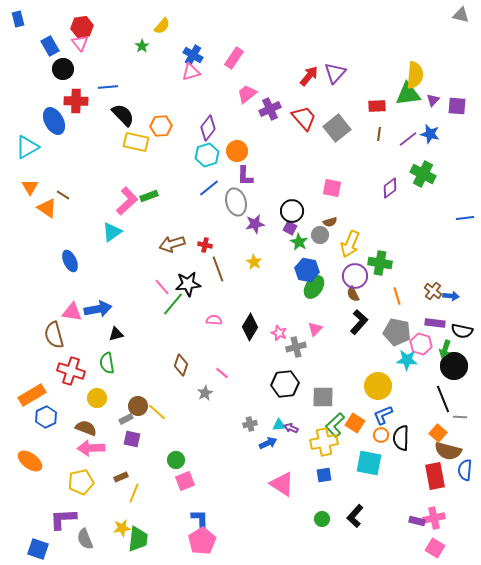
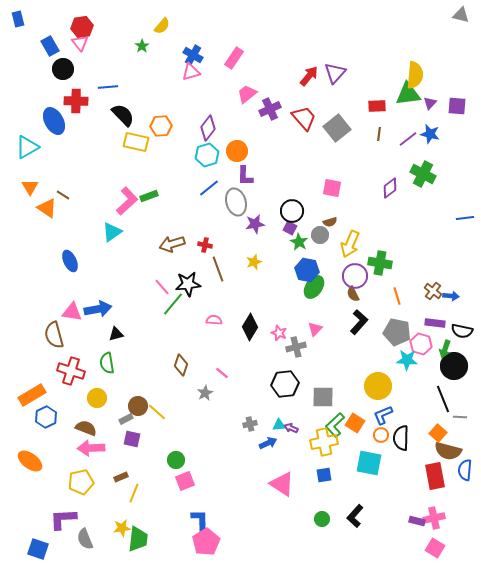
purple triangle at (433, 100): moved 3 px left, 3 px down
yellow star at (254, 262): rotated 21 degrees clockwise
pink pentagon at (202, 541): moved 4 px right, 1 px down
